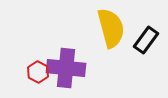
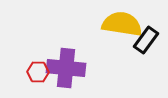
yellow semicircle: moved 11 px right, 4 px up; rotated 66 degrees counterclockwise
red hexagon: rotated 25 degrees counterclockwise
